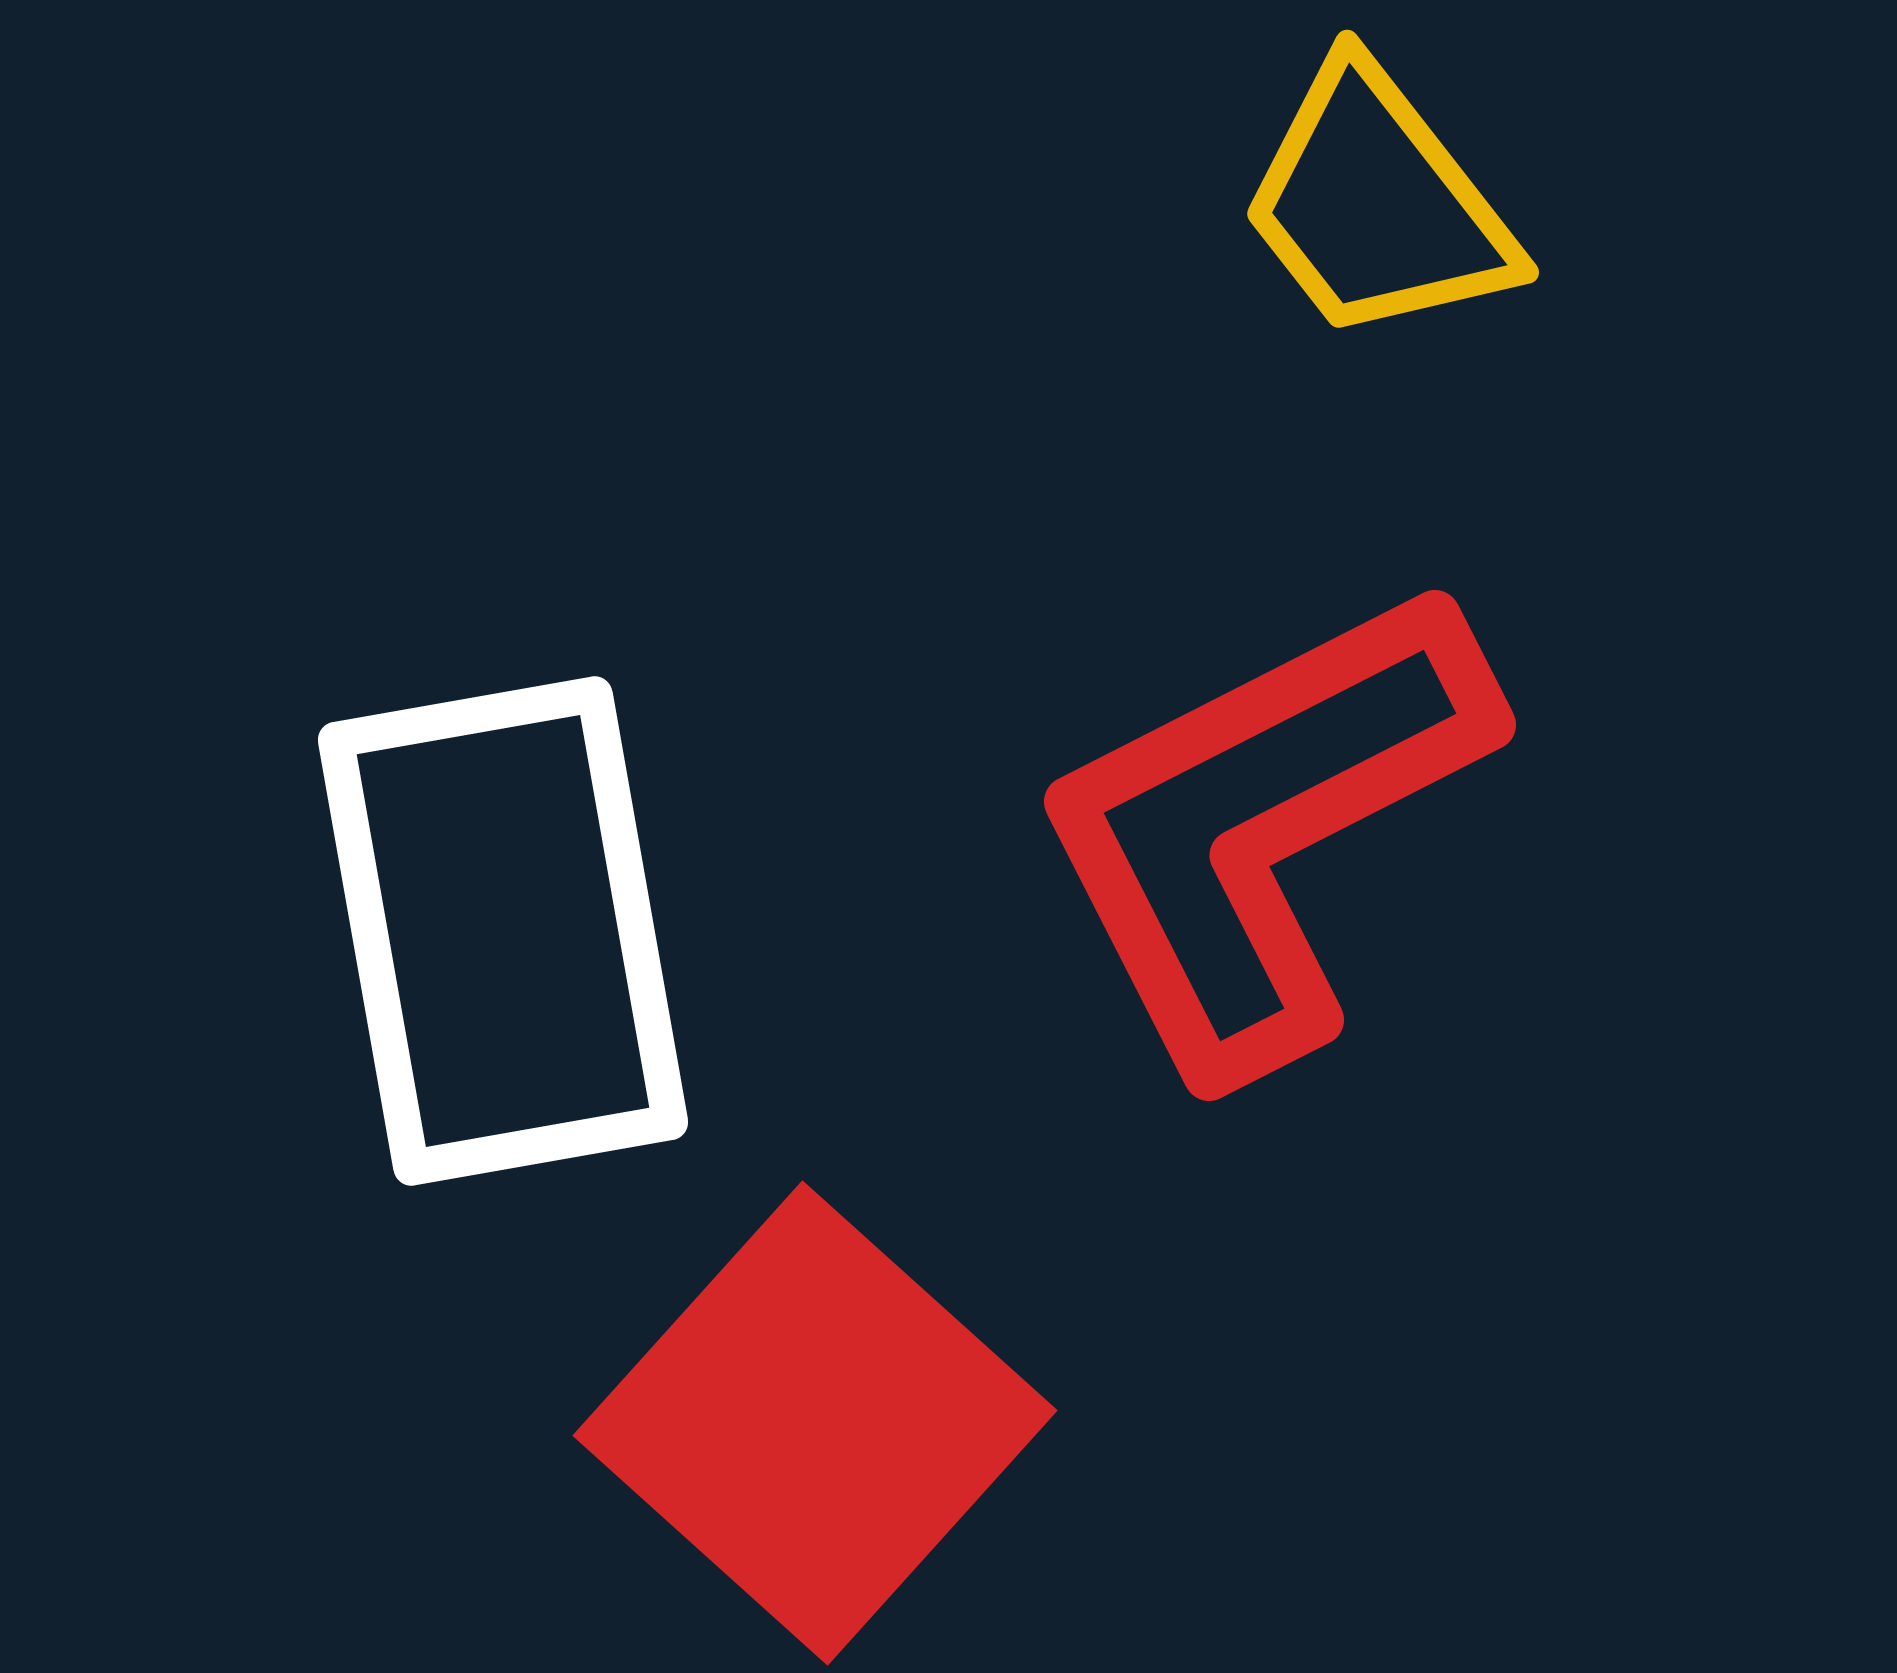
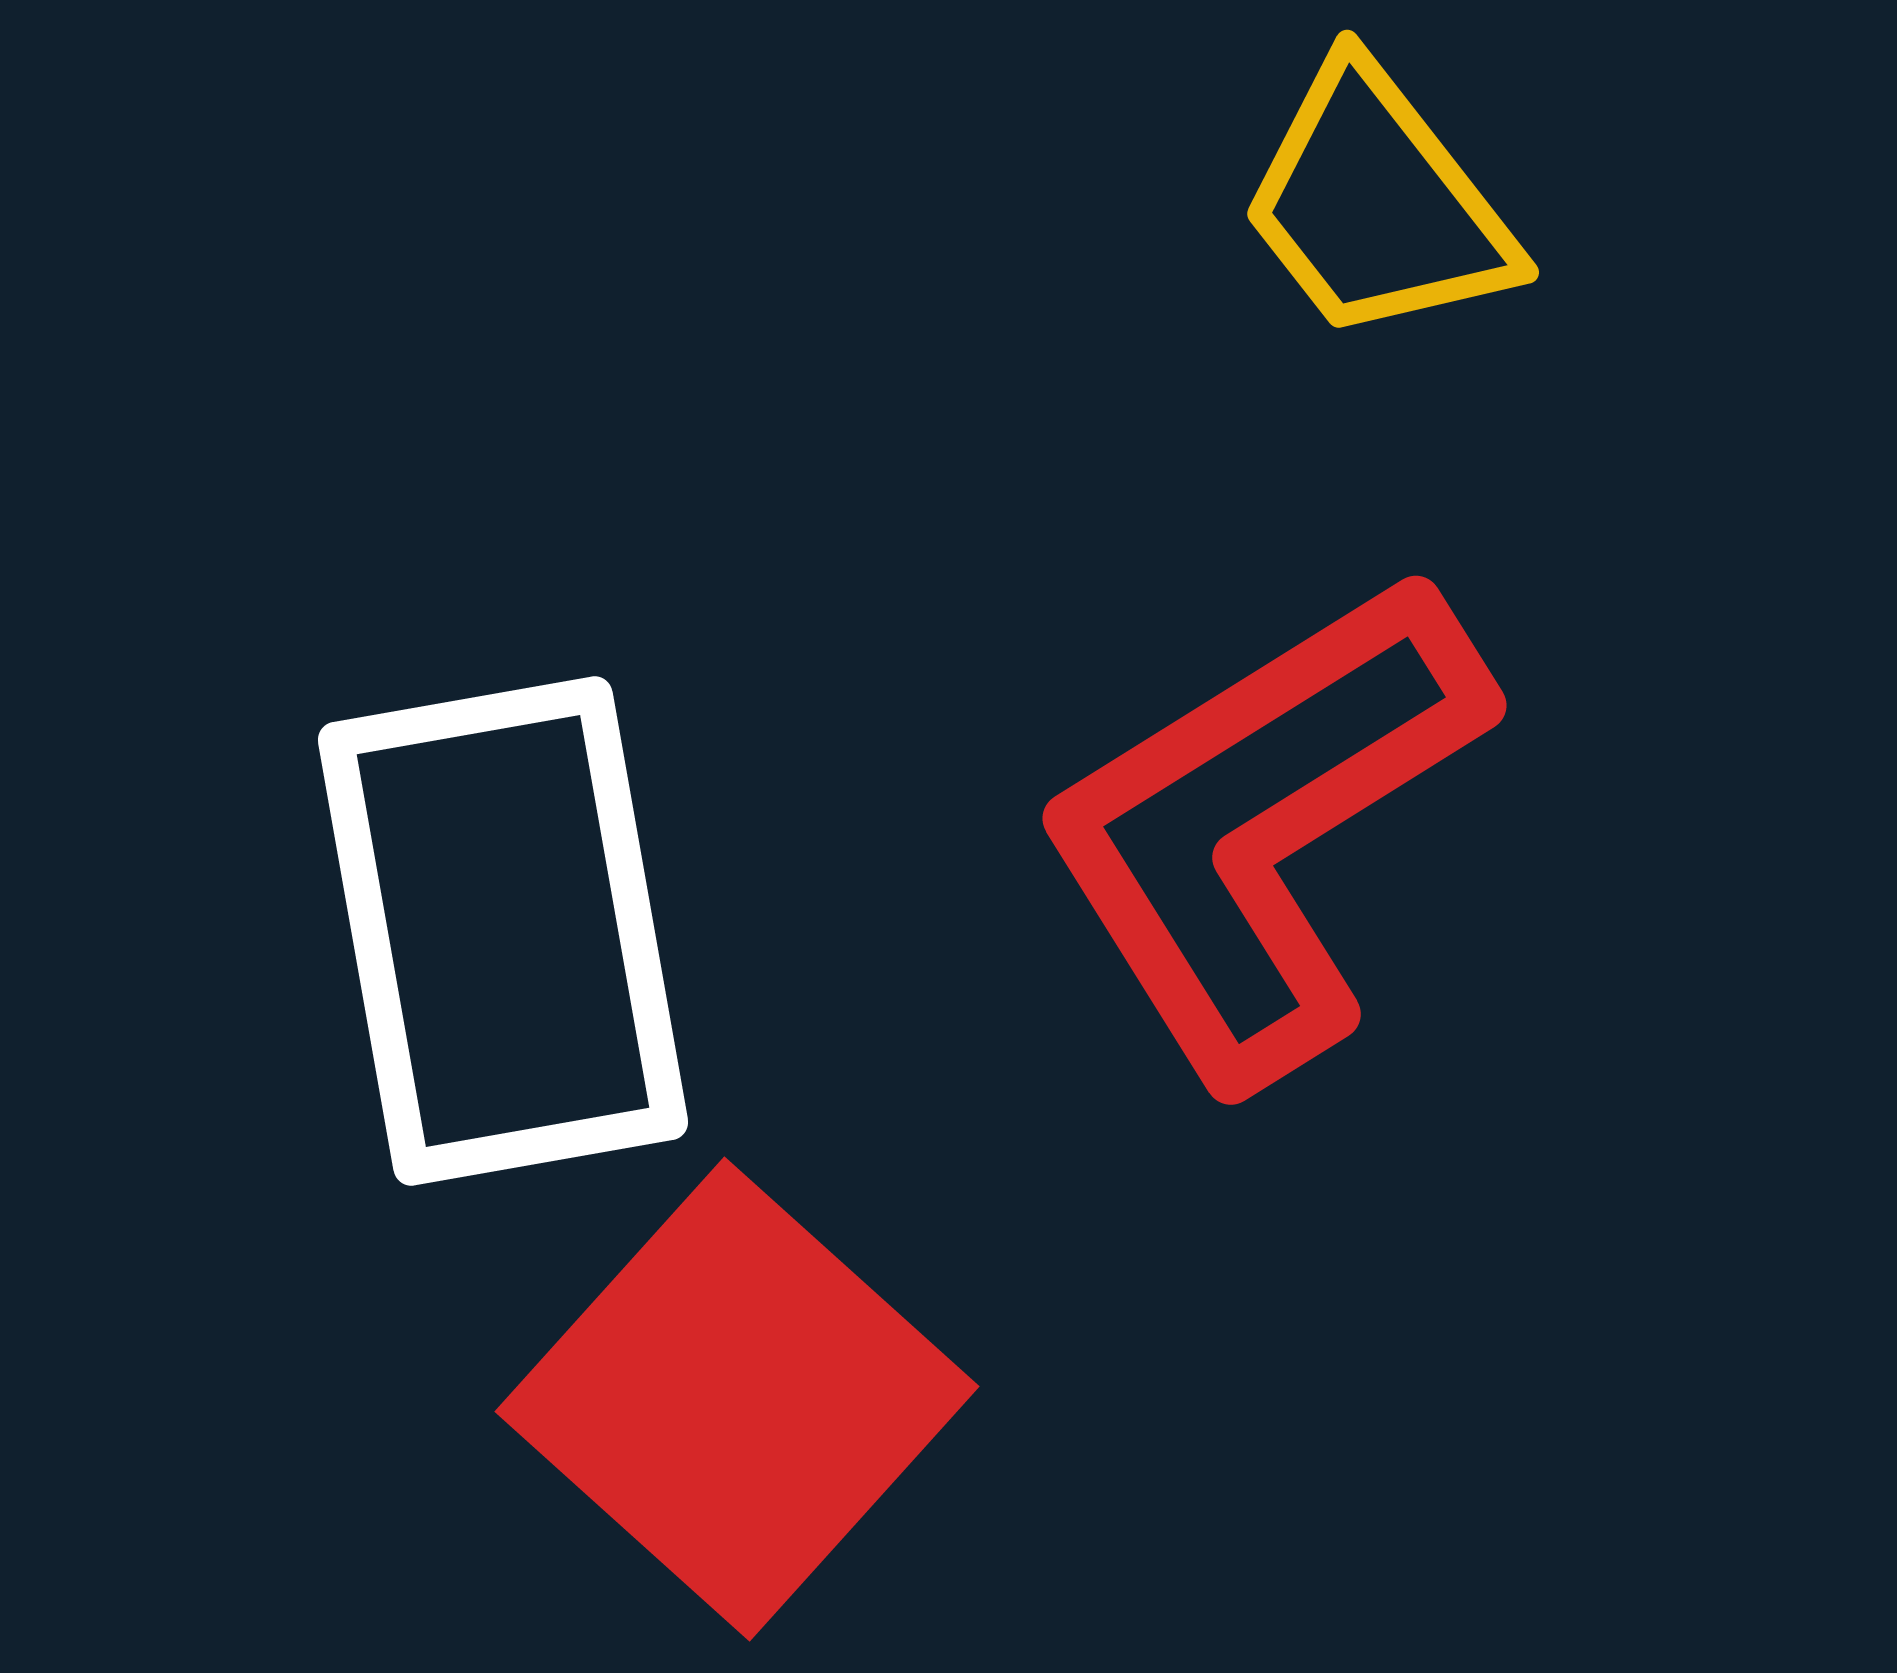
red L-shape: rotated 5 degrees counterclockwise
red square: moved 78 px left, 24 px up
